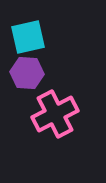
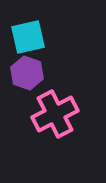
purple hexagon: rotated 16 degrees clockwise
